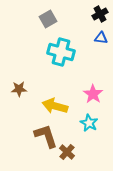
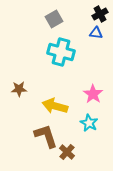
gray square: moved 6 px right
blue triangle: moved 5 px left, 5 px up
